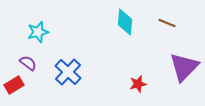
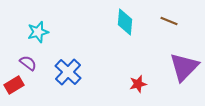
brown line: moved 2 px right, 2 px up
